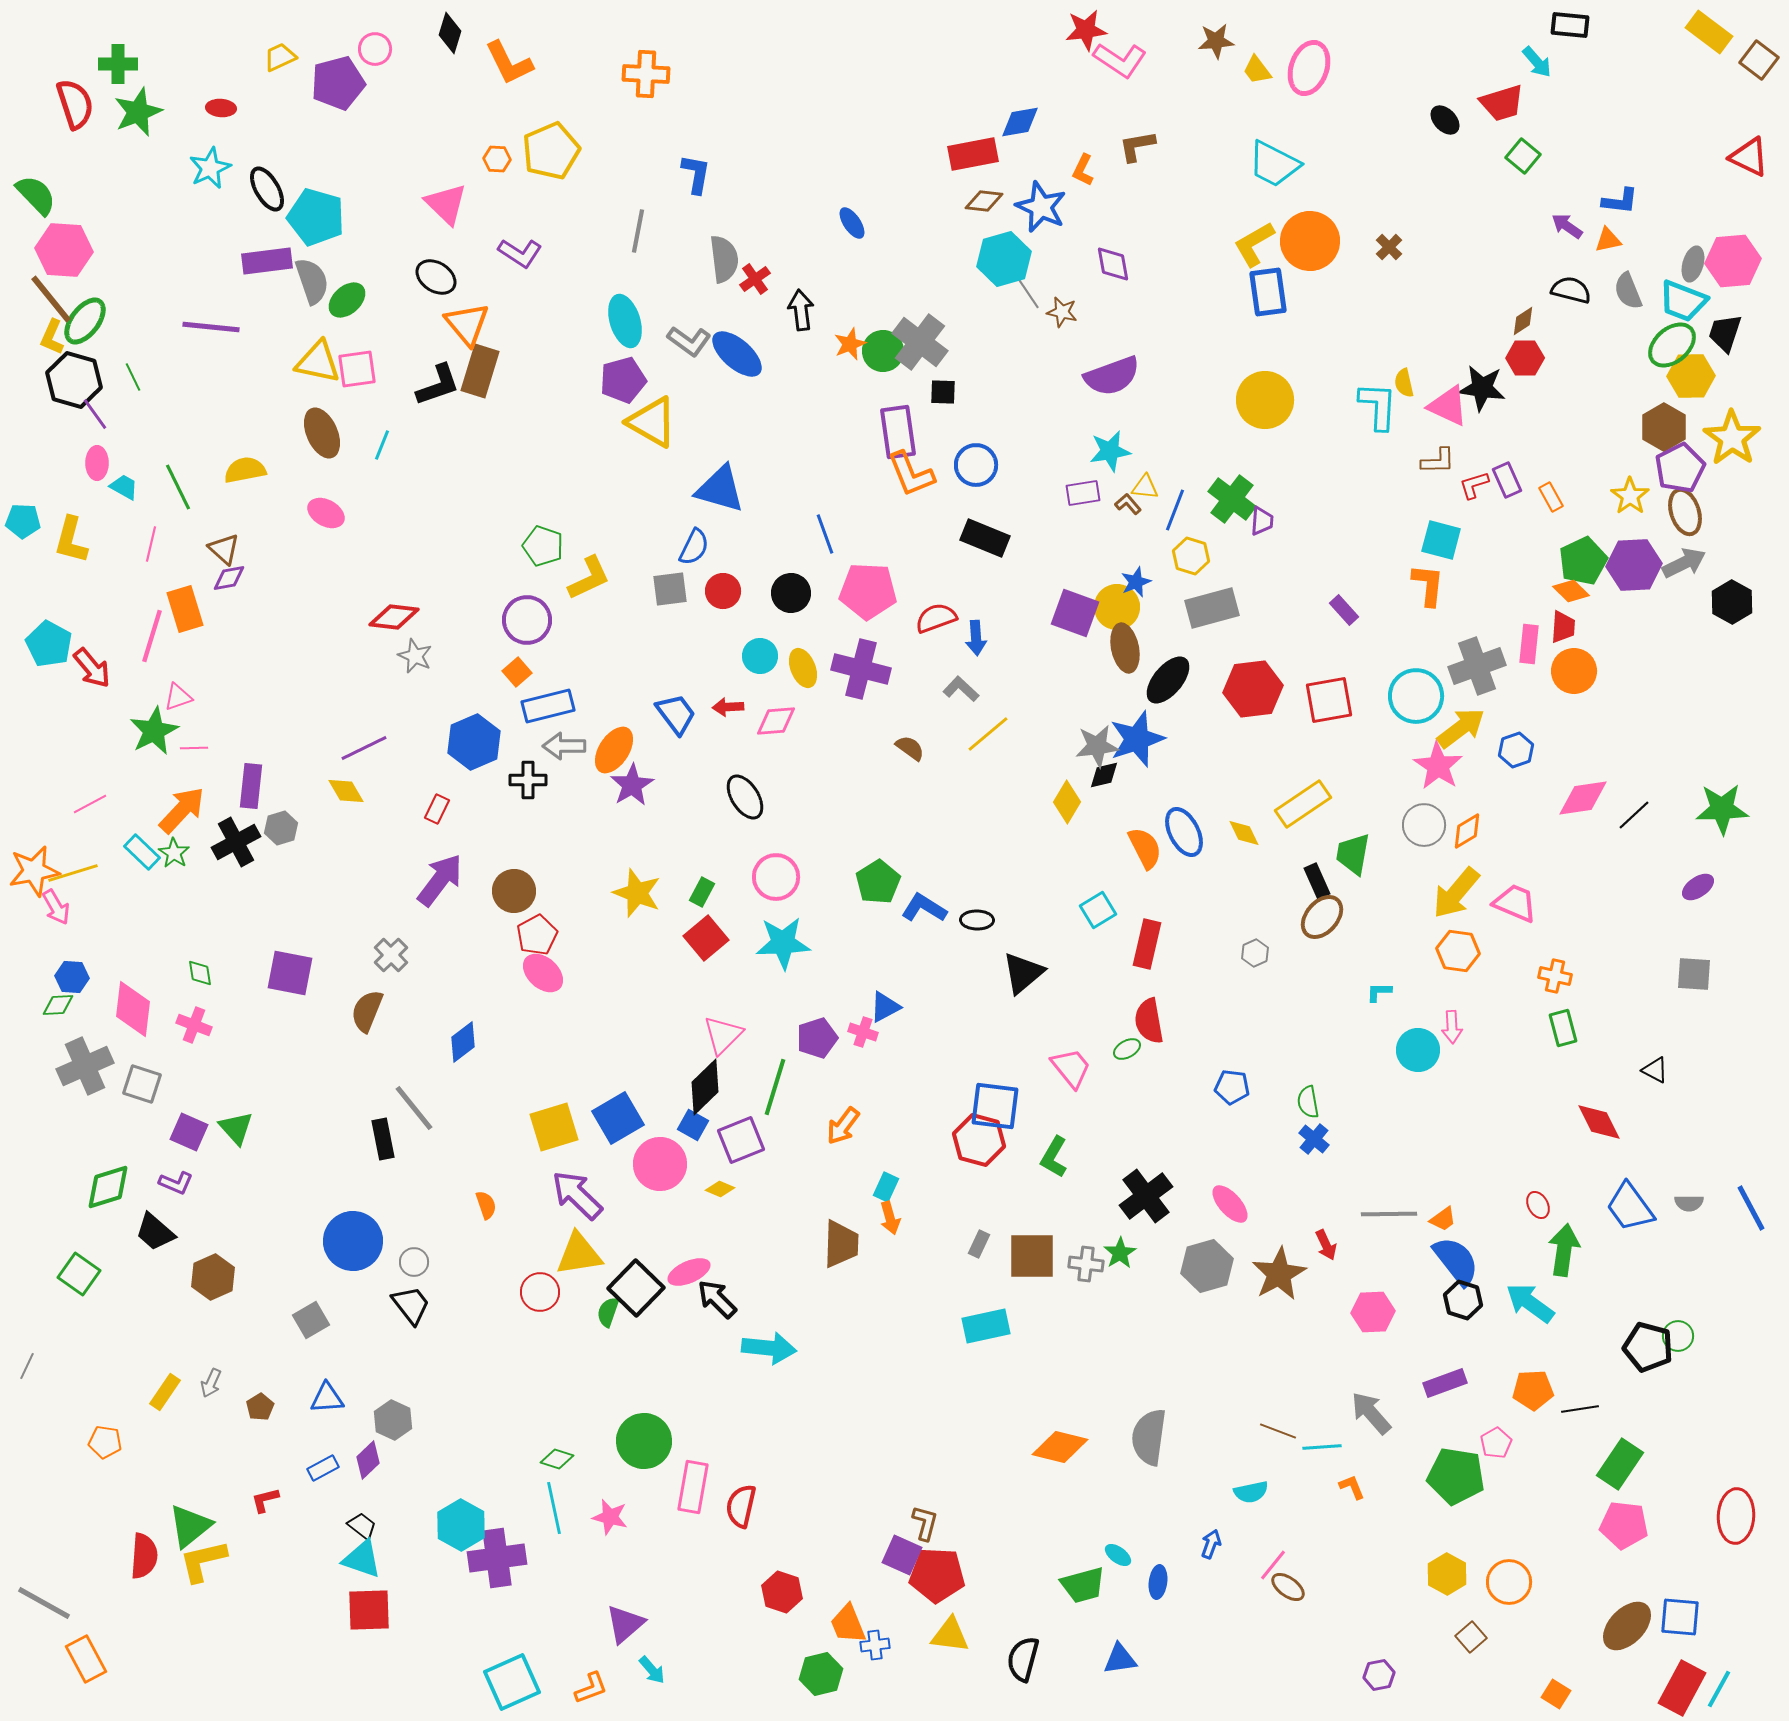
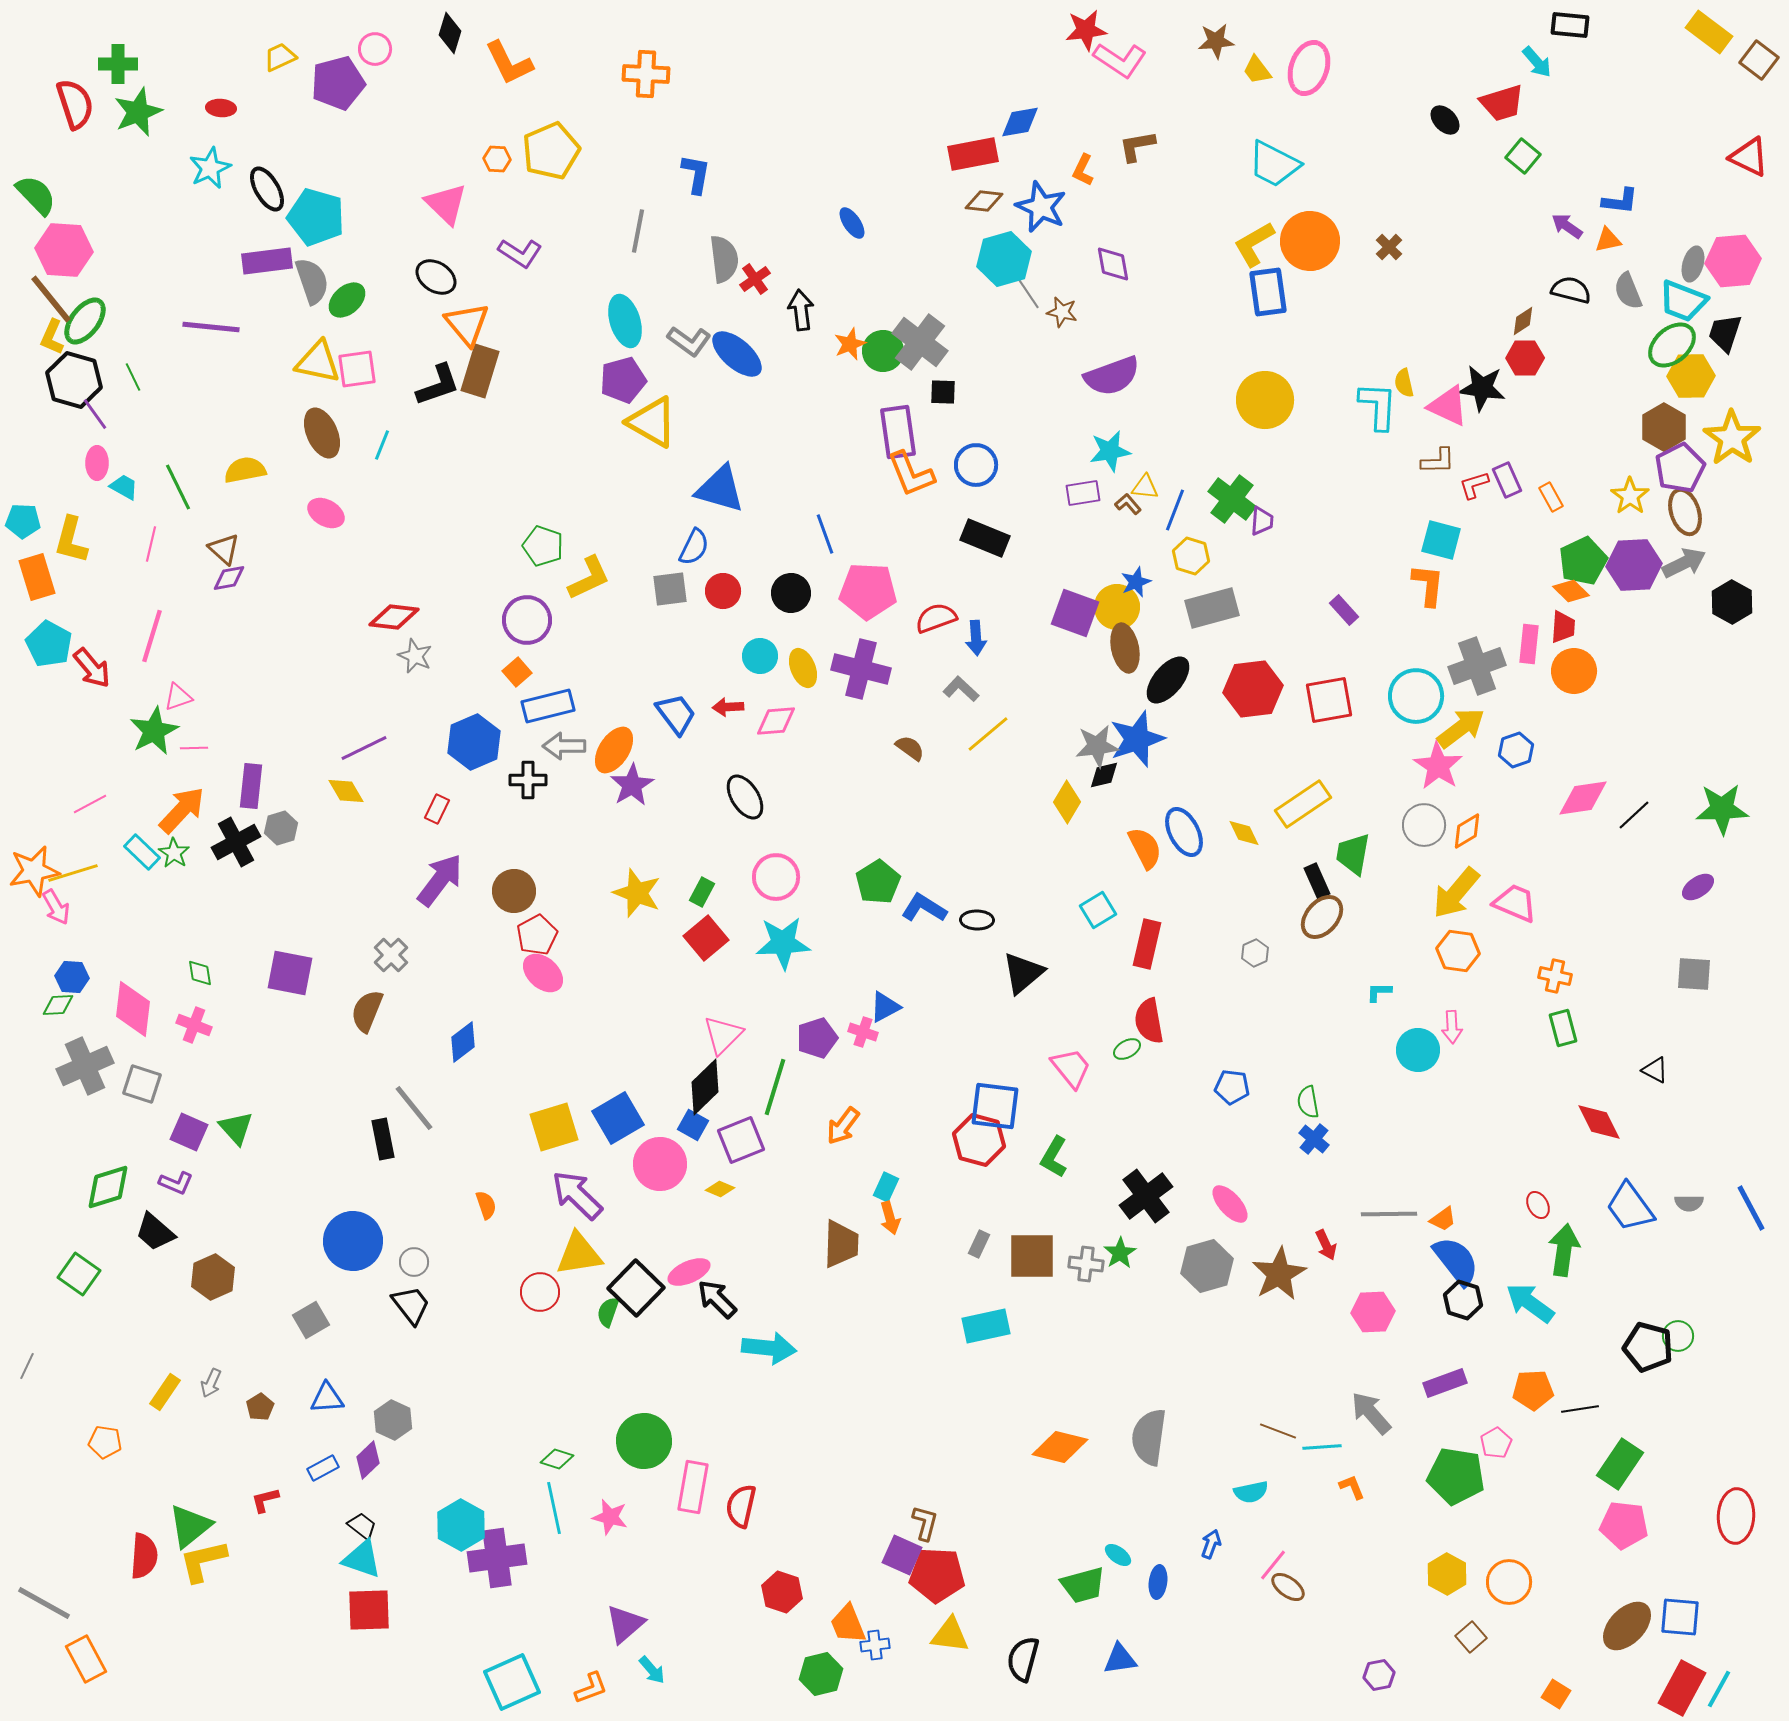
orange rectangle at (185, 609): moved 148 px left, 32 px up
